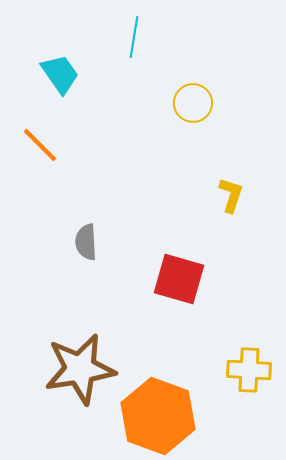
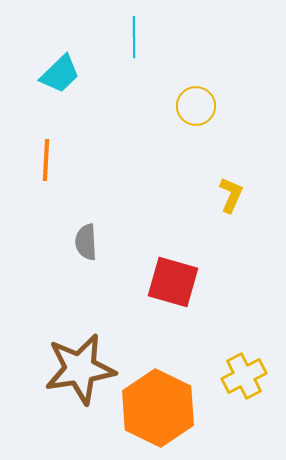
cyan line: rotated 9 degrees counterclockwise
cyan trapezoid: rotated 81 degrees clockwise
yellow circle: moved 3 px right, 3 px down
orange line: moved 6 px right, 15 px down; rotated 48 degrees clockwise
yellow L-shape: rotated 6 degrees clockwise
red square: moved 6 px left, 3 px down
yellow cross: moved 5 px left, 6 px down; rotated 30 degrees counterclockwise
orange hexagon: moved 8 px up; rotated 6 degrees clockwise
